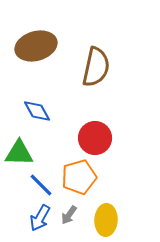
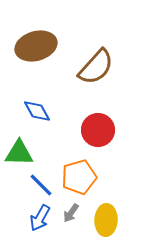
brown semicircle: rotated 30 degrees clockwise
red circle: moved 3 px right, 8 px up
gray arrow: moved 2 px right, 2 px up
